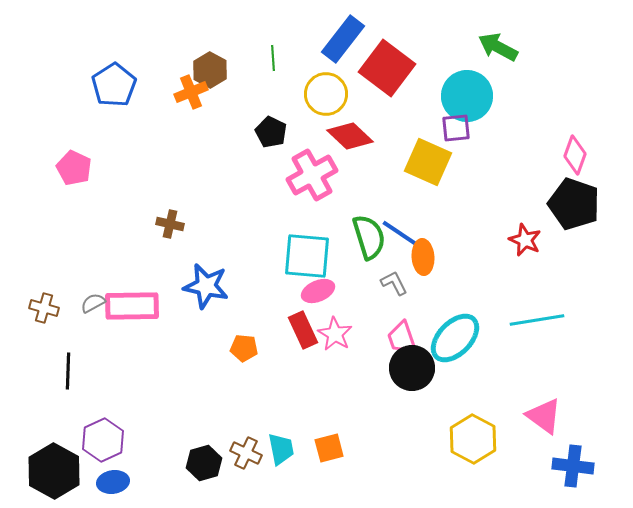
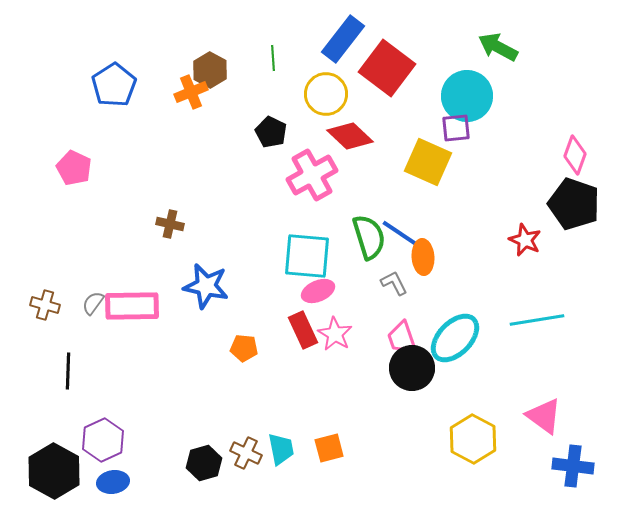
gray semicircle at (93, 303): rotated 25 degrees counterclockwise
brown cross at (44, 308): moved 1 px right, 3 px up
